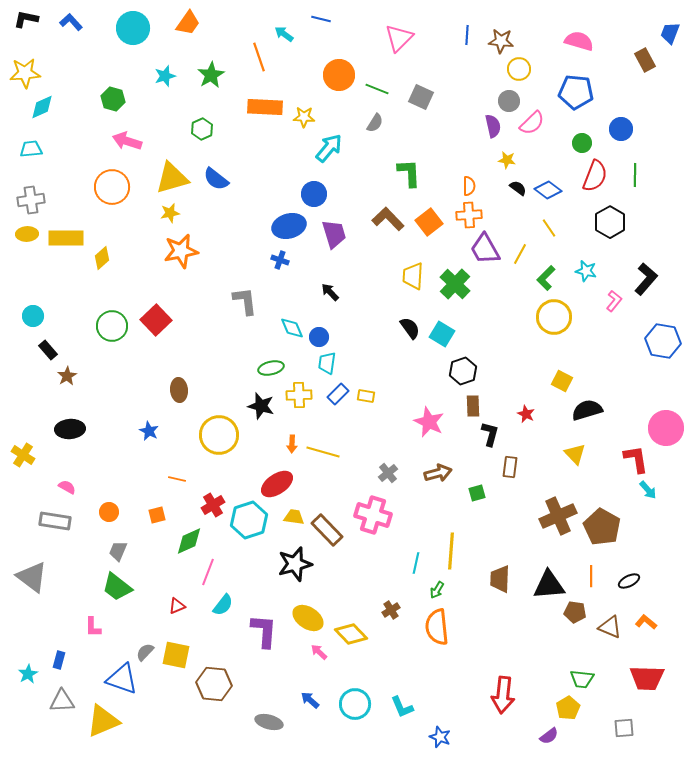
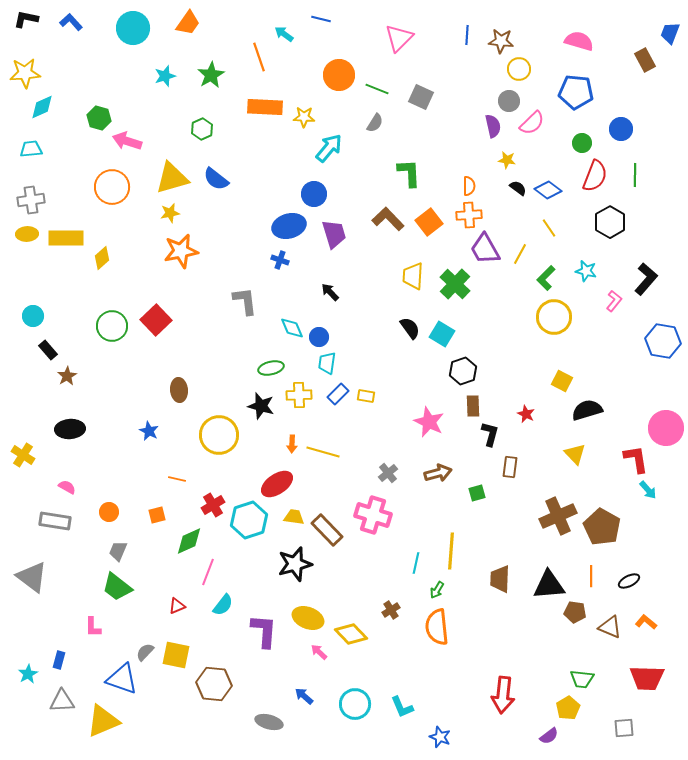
green hexagon at (113, 99): moved 14 px left, 19 px down
yellow ellipse at (308, 618): rotated 12 degrees counterclockwise
blue arrow at (310, 700): moved 6 px left, 4 px up
